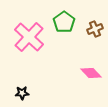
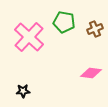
green pentagon: rotated 25 degrees counterclockwise
pink diamond: rotated 40 degrees counterclockwise
black star: moved 1 px right, 2 px up
